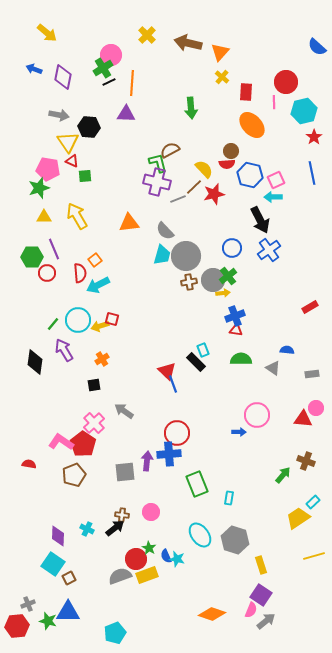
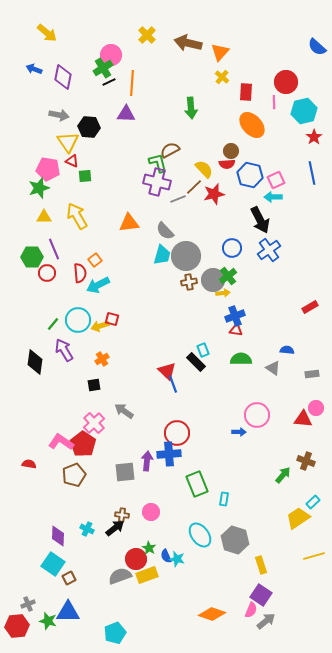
cyan rectangle at (229, 498): moved 5 px left, 1 px down
